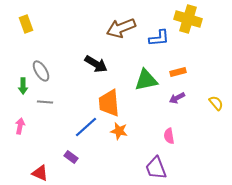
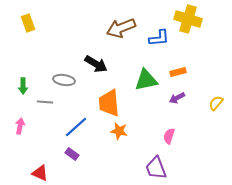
yellow rectangle: moved 2 px right, 1 px up
gray ellipse: moved 23 px right, 9 px down; rotated 50 degrees counterclockwise
yellow semicircle: rotated 98 degrees counterclockwise
blue line: moved 10 px left
pink semicircle: rotated 28 degrees clockwise
purple rectangle: moved 1 px right, 3 px up
